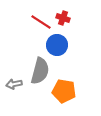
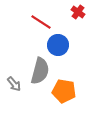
red cross: moved 15 px right, 6 px up; rotated 16 degrees clockwise
blue circle: moved 1 px right
gray arrow: rotated 119 degrees counterclockwise
